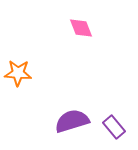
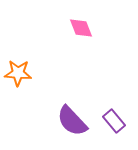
purple semicircle: rotated 116 degrees counterclockwise
purple rectangle: moved 6 px up
